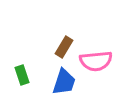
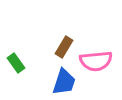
green rectangle: moved 6 px left, 12 px up; rotated 18 degrees counterclockwise
